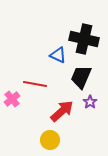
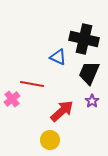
blue triangle: moved 2 px down
black trapezoid: moved 8 px right, 4 px up
red line: moved 3 px left
purple star: moved 2 px right, 1 px up
